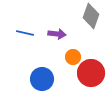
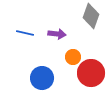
blue circle: moved 1 px up
